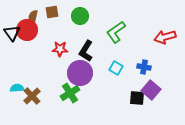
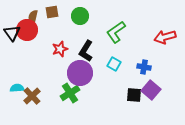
red star: rotated 21 degrees counterclockwise
cyan square: moved 2 px left, 4 px up
black square: moved 3 px left, 3 px up
